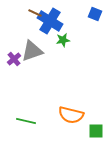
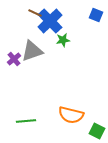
blue square: moved 1 px right, 1 px down
blue cross: rotated 15 degrees clockwise
green line: rotated 18 degrees counterclockwise
green square: moved 1 px right; rotated 28 degrees clockwise
